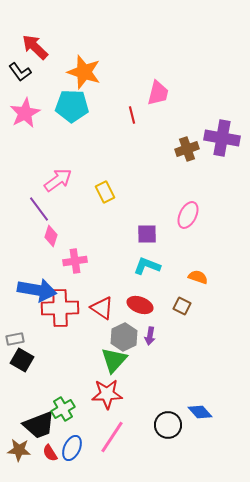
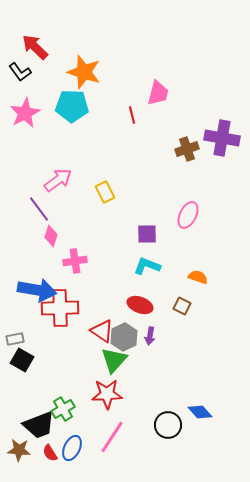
red triangle: moved 23 px down
